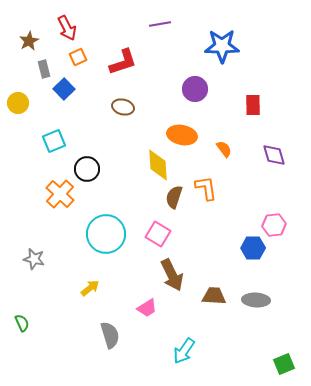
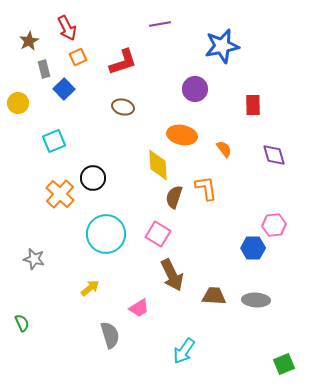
blue star: rotated 12 degrees counterclockwise
black circle: moved 6 px right, 9 px down
pink trapezoid: moved 8 px left
